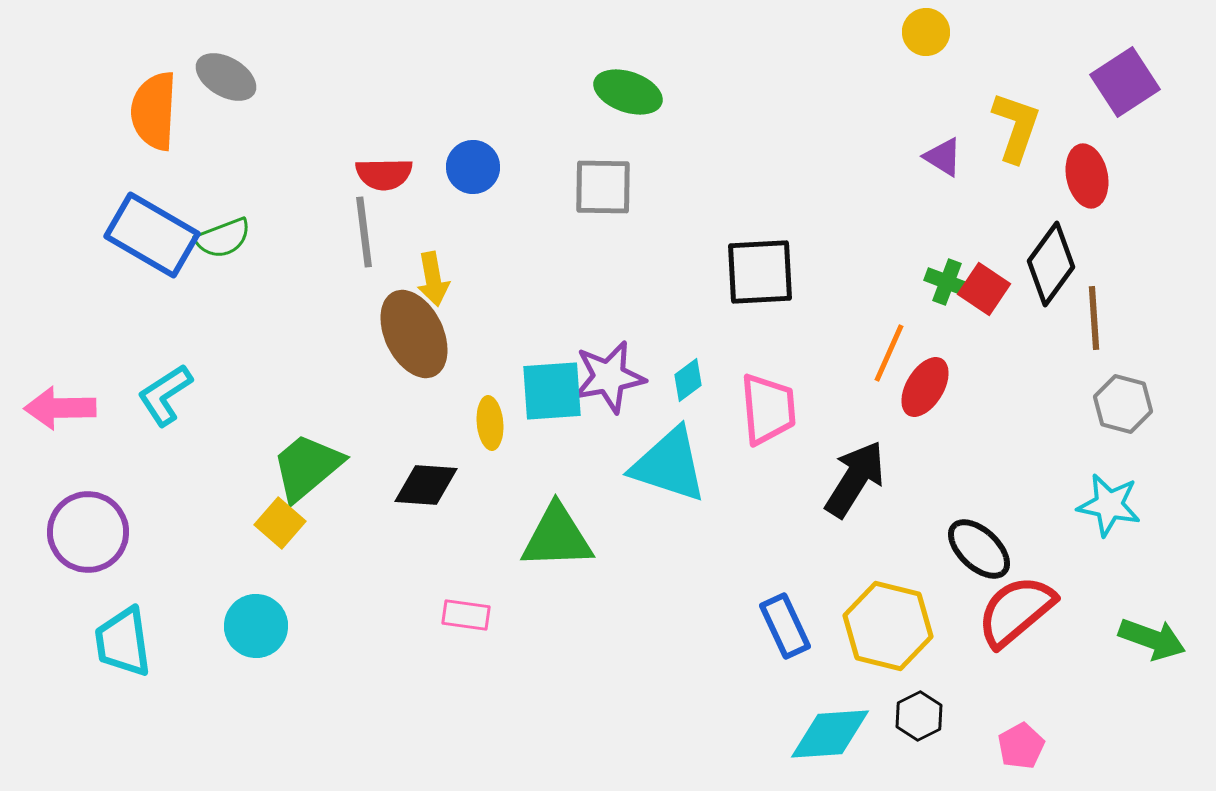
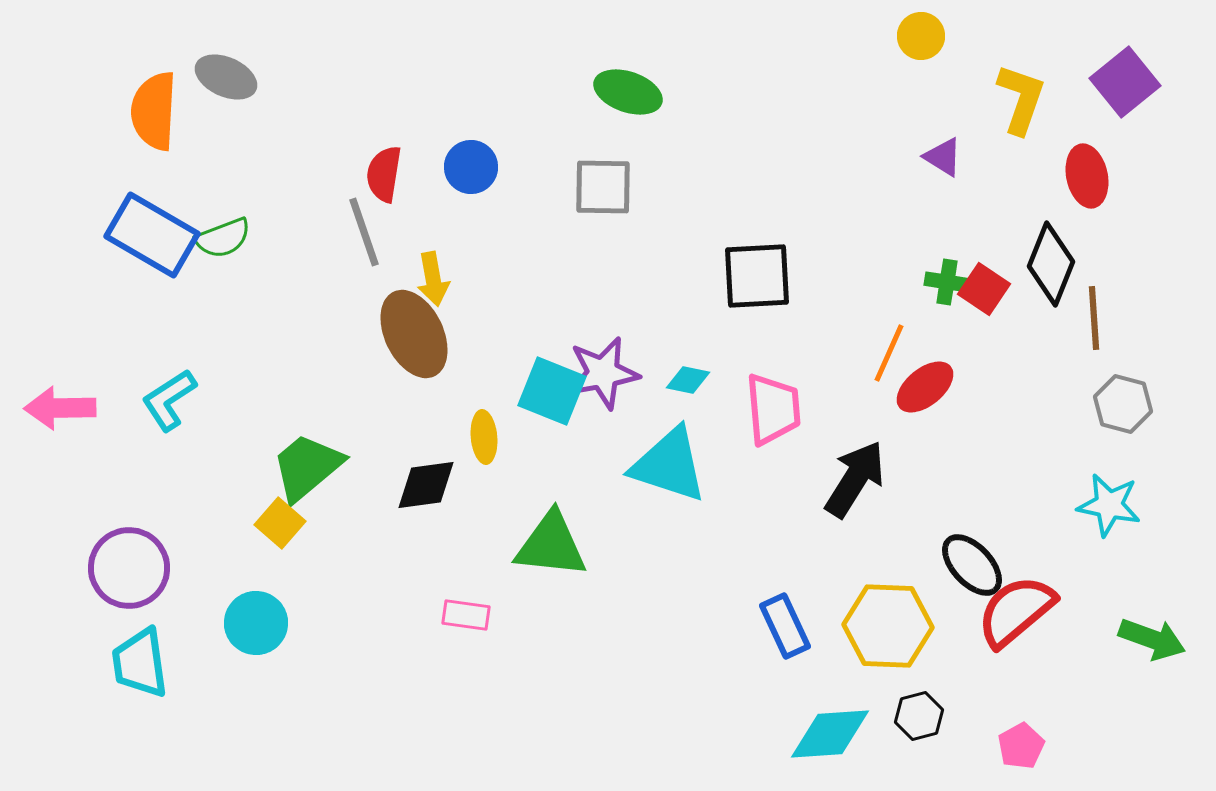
yellow circle at (926, 32): moved 5 px left, 4 px down
gray ellipse at (226, 77): rotated 6 degrees counterclockwise
purple square at (1125, 82): rotated 6 degrees counterclockwise
yellow L-shape at (1016, 127): moved 5 px right, 28 px up
blue circle at (473, 167): moved 2 px left
red semicircle at (384, 174): rotated 100 degrees clockwise
gray line at (364, 232): rotated 12 degrees counterclockwise
black diamond at (1051, 264): rotated 14 degrees counterclockwise
black square at (760, 272): moved 3 px left, 4 px down
green cross at (947, 282): rotated 12 degrees counterclockwise
purple star at (609, 377): moved 6 px left, 4 px up
cyan diamond at (688, 380): rotated 48 degrees clockwise
red ellipse at (925, 387): rotated 20 degrees clockwise
cyan square at (552, 391): rotated 26 degrees clockwise
cyan L-shape at (165, 395): moved 4 px right, 5 px down
pink trapezoid at (768, 409): moved 5 px right
yellow ellipse at (490, 423): moved 6 px left, 14 px down
black diamond at (426, 485): rotated 12 degrees counterclockwise
purple circle at (88, 532): moved 41 px right, 36 px down
green triangle at (557, 537): moved 6 px left, 8 px down; rotated 8 degrees clockwise
black ellipse at (979, 549): moved 7 px left, 16 px down; rotated 4 degrees clockwise
cyan circle at (256, 626): moved 3 px up
yellow hexagon at (888, 626): rotated 12 degrees counterclockwise
cyan trapezoid at (123, 642): moved 17 px right, 21 px down
black hexagon at (919, 716): rotated 12 degrees clockwise
